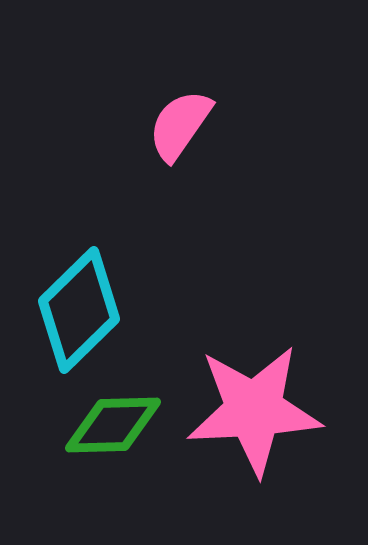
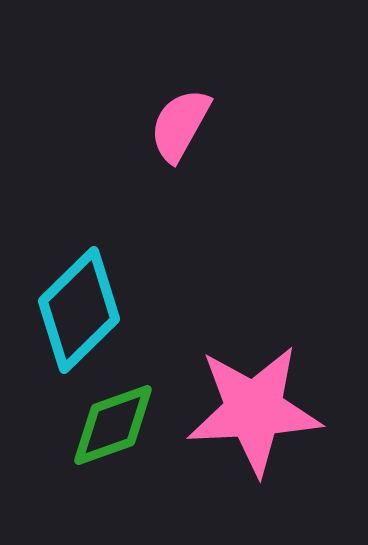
pink semicircle: rotated 6 degrees counterclockwise
green diamond: rotated 18 degrees counterclockwise
